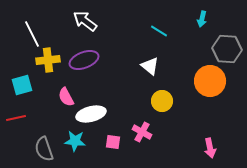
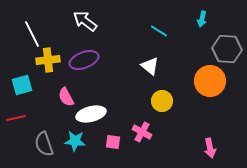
gray semicircle: moved 5 px up
